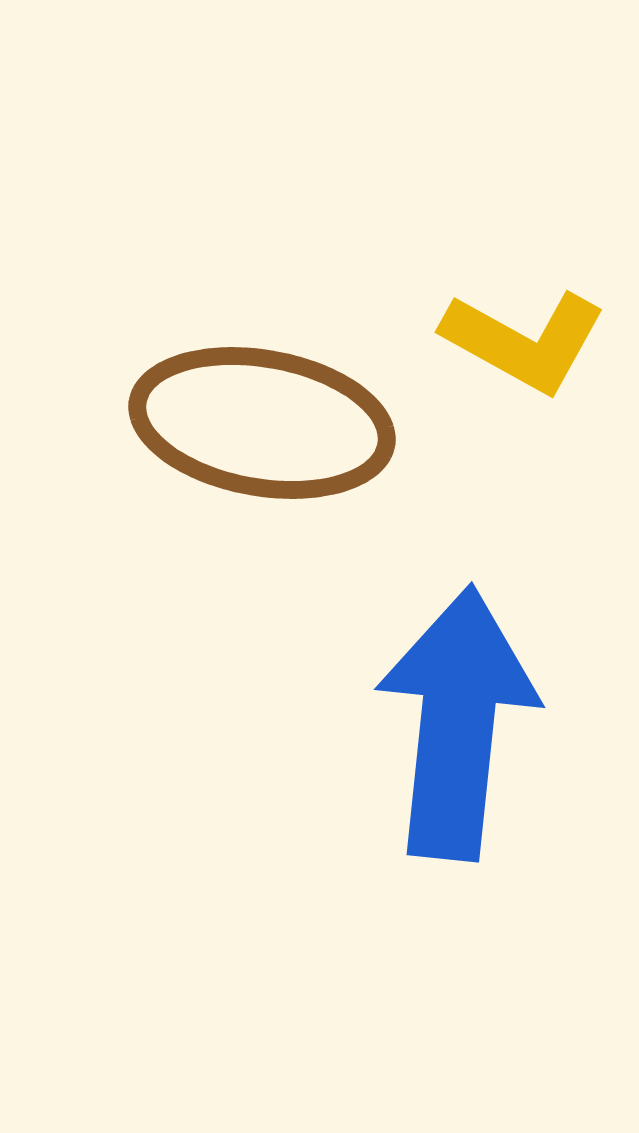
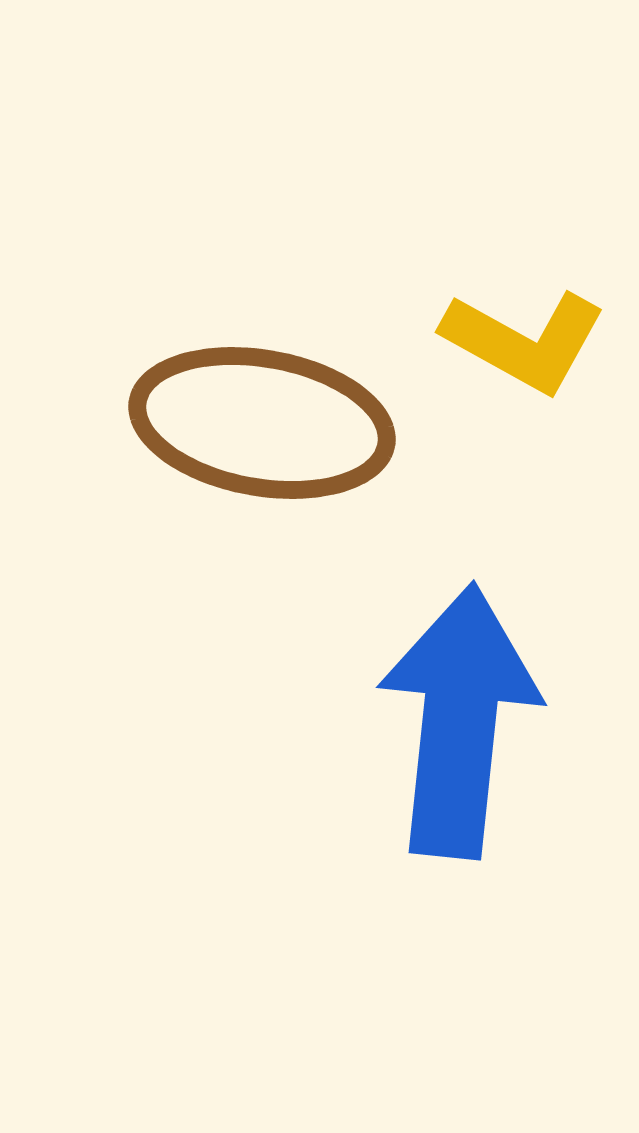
blue arrow: moved 2 px right, 2 px up
